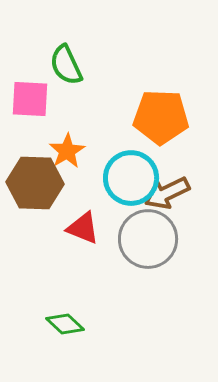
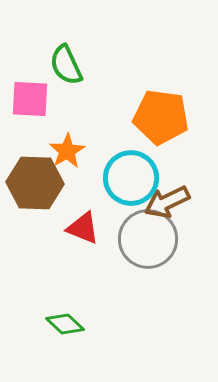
orange pentagon: rotated 6 degrees clockwise
brown arrow: moved 9 px down
